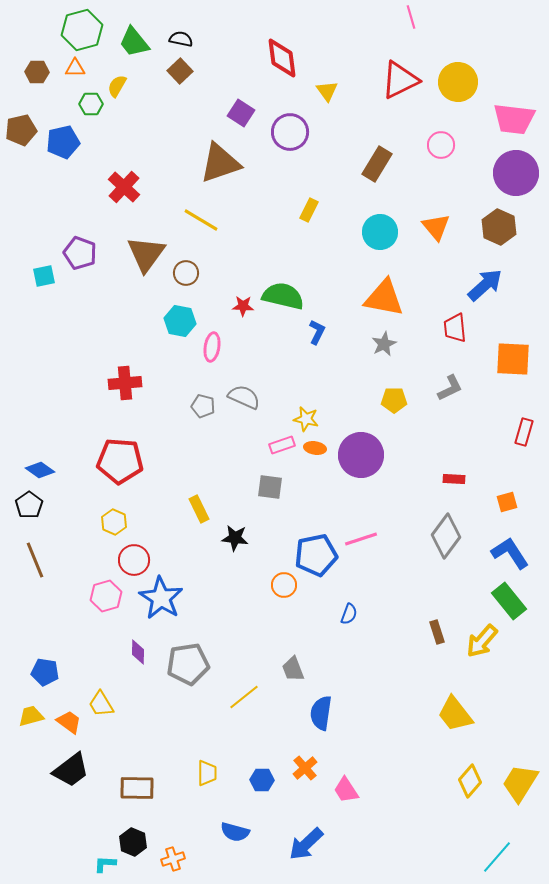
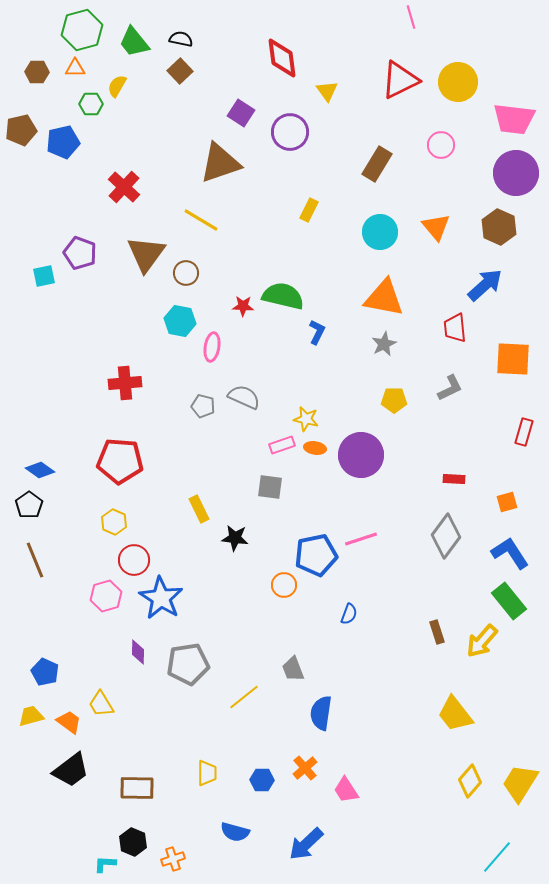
blue pentagon at (45, 672): rotated 16 degrees clockwise
